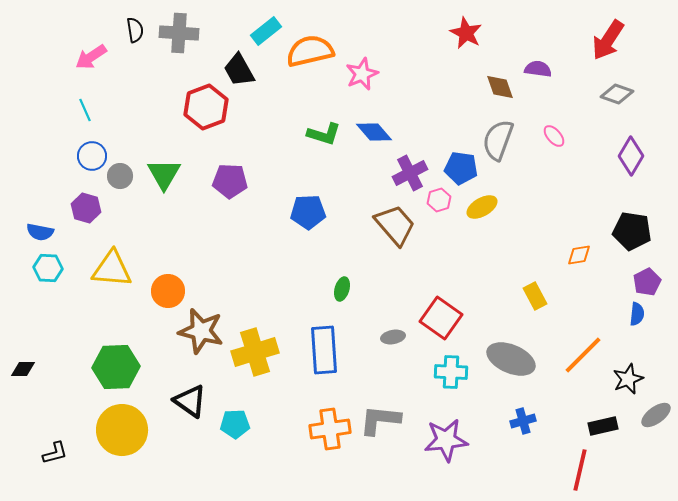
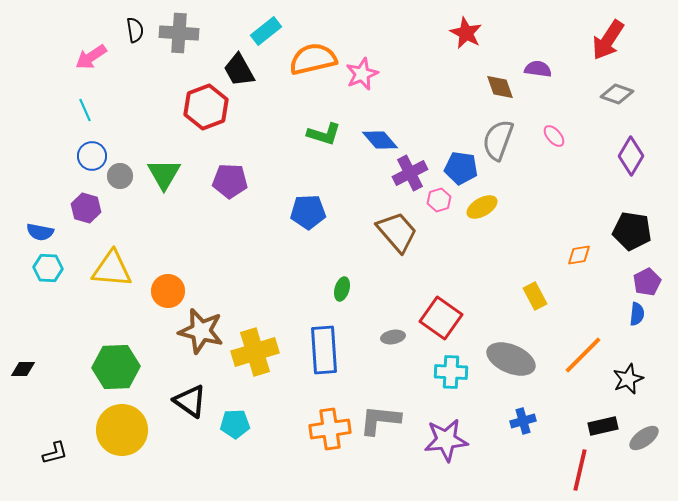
orange semicircle at (310, 51): moved 3 px right, 8 px down
blue diamond at (374, 132): moved 6 px right, 8 px down
brown trapezoid at (395, 225): moved 2 px right, 7 px down
gray ellipse at (656, 415): moved 12 px left, 23 px down
